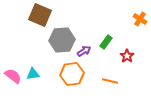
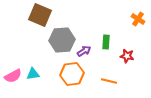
orange cross: moved 2 px left
green rectangle: rotated 32 degrees counterclockwise
red star: rotated 24 degrees counterclockwise
pink semicircle: rotated 114 degrees clockwise
orange line: moved 1 px left
